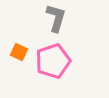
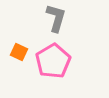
pink pentagon: rotated 12 degrees counterclockwise
